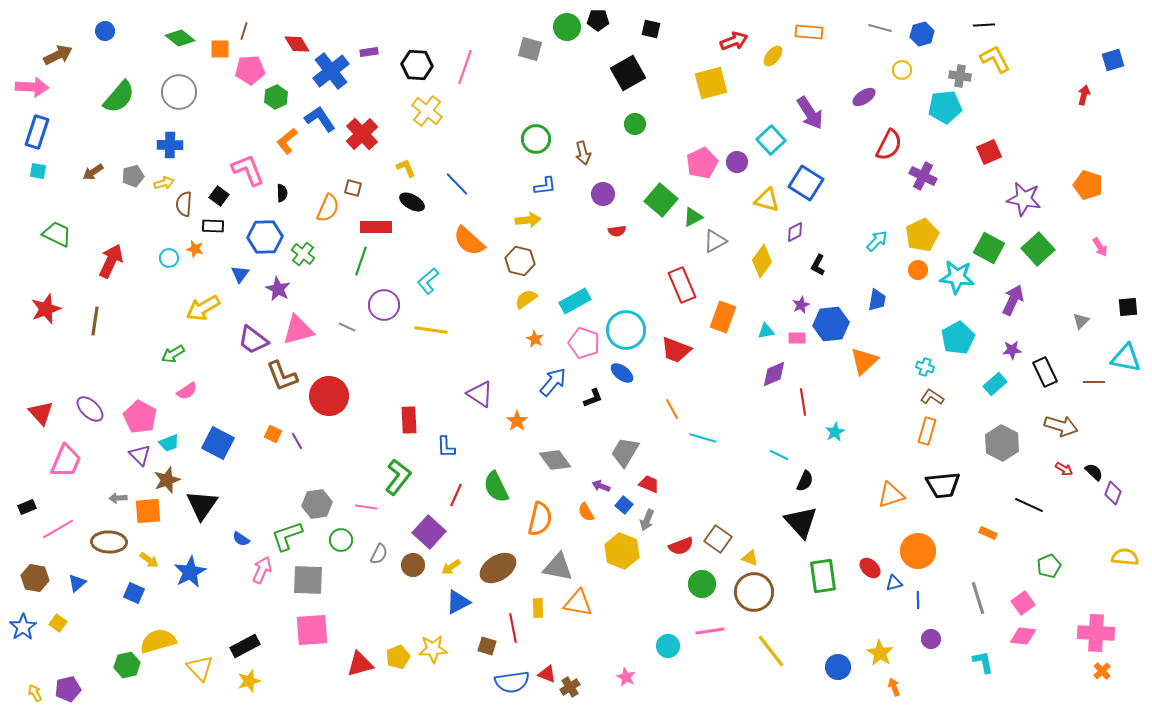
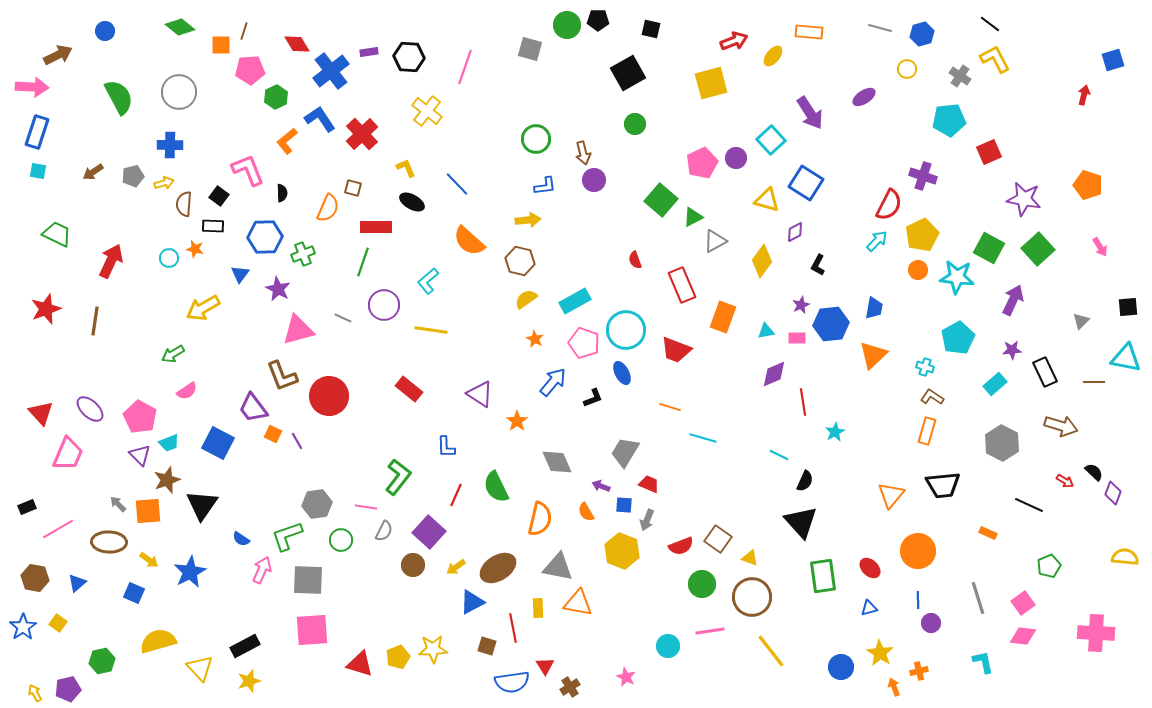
black line at (984, 25): moved 6 px right, 1 px up; rotated 40 degrees clockwise
green circle at (567, 27): moved 2 px up
green diamond at (180, 38): moved 11 px up
orange square at (220, 49): moved 1 px right, 4 px up
black hexagon at (417, 65): moved 8 px left, 8 px up
yellow circle at (902, 70): moved 5 px right, 1 px up
gray cross at (960, 76): rotated 25 degrees clockwise
green semicircle at (119, 97): rotated 69 degrees counterclockwise
cyan pentagon at (945, 107): moved 4 px right, 13 px down
red semicircle at (889, 145): moved 60 px down
purple circle at (737, 162): moved 1 px left, 4 px up
purple cross at (923, 176): rotated 8 degrees counterclockwise
purple circle at (603, 194): moved 9 px left, 14 px up
red semicircle at (617, 231): moved 18 px right, 29 px down; rotated 78 degrees clockwise
green cross at (303, 254): rotated 30 degrees clockwise
green line at (361, 261): moved 2 px right, 1 px down
blue trapezoid at (877, 300): moved 3 px left, 8 px down
gray line at (347, 327): moved 4 px left, 9 px up
purple trapezoid at (253, 340): moved 68 px down; rotated 16 degrees clockwise
orange triangle at (864, 361): moved 9 px right, 6 px up
blue ellipse at (622, 373): rotated 25 degrees clockwise
orange line at (672, 409): moved 2 px left, 2 px up; rotated 45 degrees counterclockwise
red rectangle at (409, 420): moved 31 px up; rotated 48 degrees counterclockwise
gray diamond at (555, 460): moved 2 px right, 2 px down; rotated 12 degrees clockwise
pink trapezoid at (66, 461): moved 2 px right, 7 px up
red arrow at (1064, 469): moved 1 px right, 12 px down
orange triangle at (891, 495): rotated 32 degrees counterclockwise
gray arrow at (118, 498): moved 6 px down; rotated 48 degrees clockwise
blue square at (624, 505): rotated 36 degrees counterclockwise
gray semicircle at (379, 554): moved 5 px right, 23 px up
yellow arrow at (451, 567): moved 5 px right
blue triangle at (894, 583): moved 25 px left, 25 px down
brown circle at (754, 592): moved 2 px left, 5 px down
blue triangle at (458, 602): moved 14 px right
purple circle at (931, 639): moved 16 px up
red triangle at (360, 664): rotated 32 degrees clockwise
green hexagon at (127, 665): moved 25 px left, 4 px up
blue circle at (838, 667): moved 3 px right
orange cross at (1102, 671): moved 183 px left; rotated 30 degrees clockwise
red triangle at (547, 674): moved 2 px left, 8 px up; rotated 36 degrees clockwise
